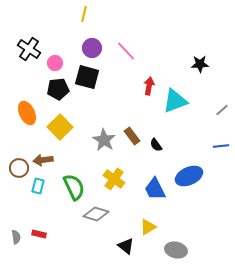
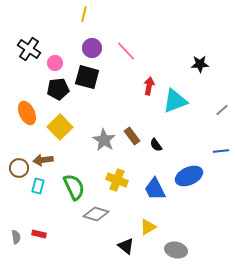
blue line: moved 5 px down
yellow cross: moved 3 px right, 1 px down; rotated 15 degrees counterclockwise
